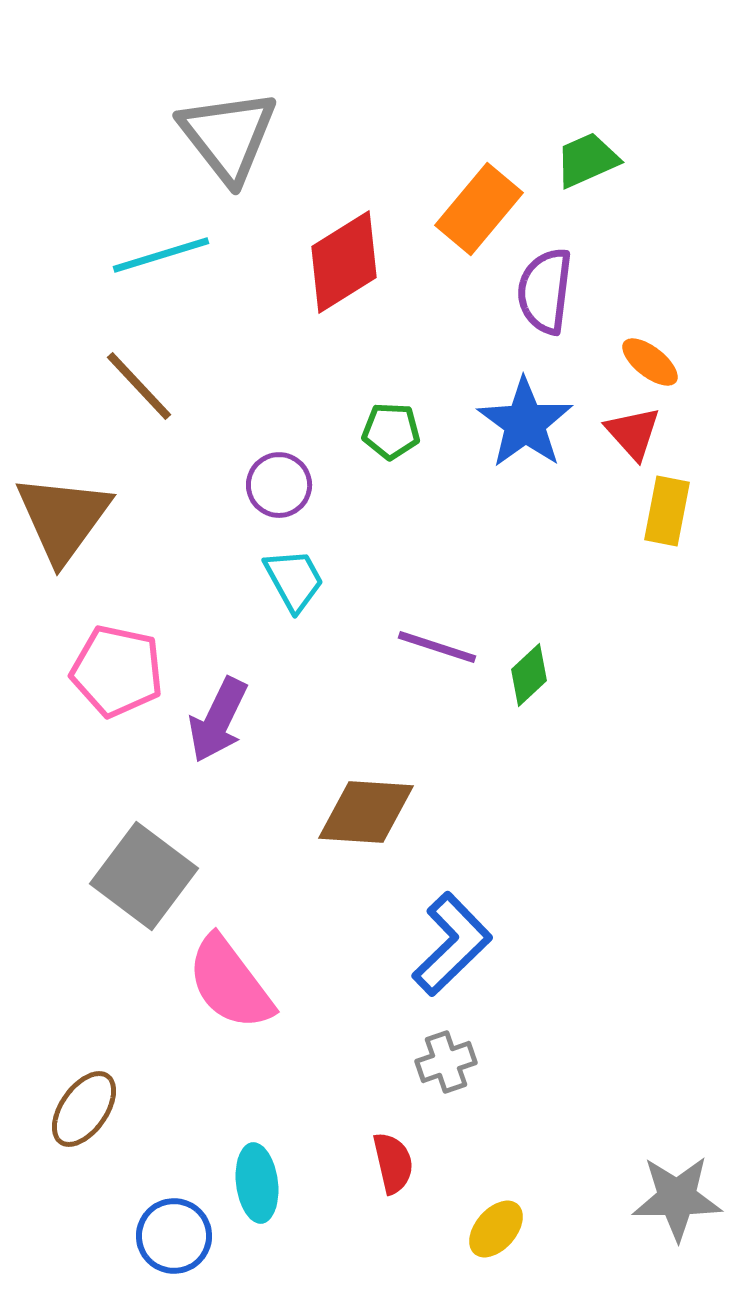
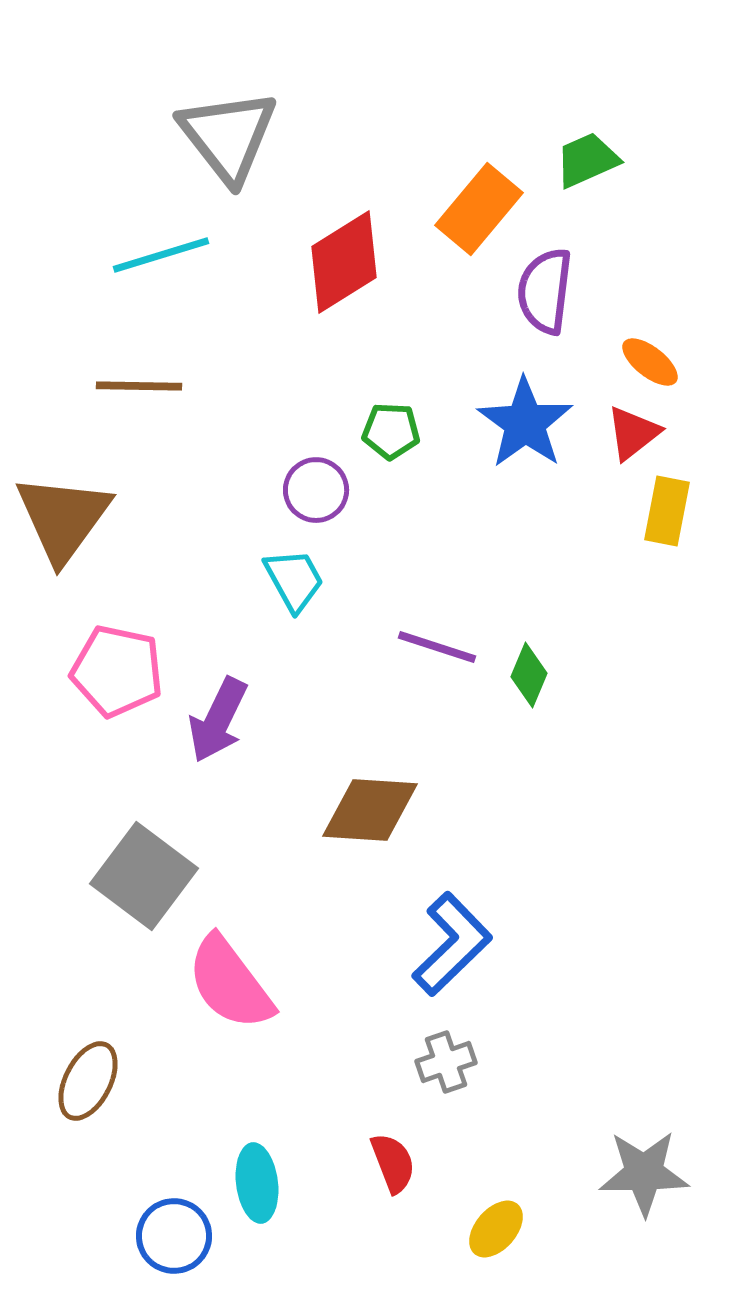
brown line: rotated 46 degrees counterclockwise
red triangle: rotated 34 degrees clockwise
purple circle: moved 37 px right, 5 px down
green diamond: rotated 24 degrees counterclockwise
brown diamond: moved 4 px right, 2 px up
brown ellipse: moved 4 px right, 28 px up; rotated 8 degrees counterclockwise
red semicircle: rotated 8 degrees counterclockwise
gray star: moved 33 px left, 25 px up
